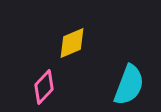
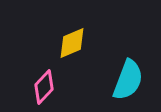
cyan semicircle: moved 1 px left, 5 px up
